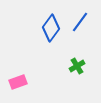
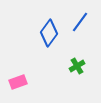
blue diamond: moved 2 px left, 5 px down
